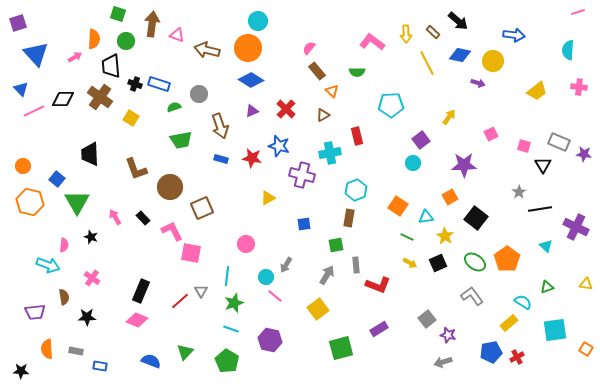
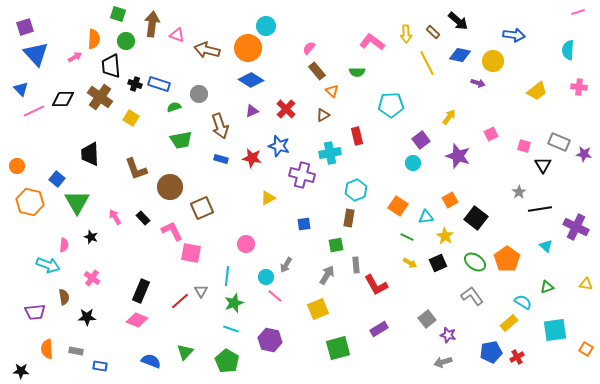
cyan circle at (258, 21): moved 8 px right, 5 px down
purple square at (18, 23): moved 7 px right, 4 px down
purple star at (464, 165): moved 6 px left, 9 px up; rotated 20 degrees clockwise
orange circle at (23, 166): moved 6 px left
orange square at (450, 197): moved 3 px down
red L-shape at (378, 285): moved 2 px left; rotated 40 degrees clockwise
yellow square at (318, 309): rotated 15 degrees clockwise
green square at (341, 348): moved 3 px left
